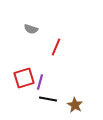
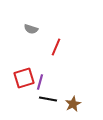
brown star: moved 2 px left, 1 px up; rotated 14 degrees clockwise
